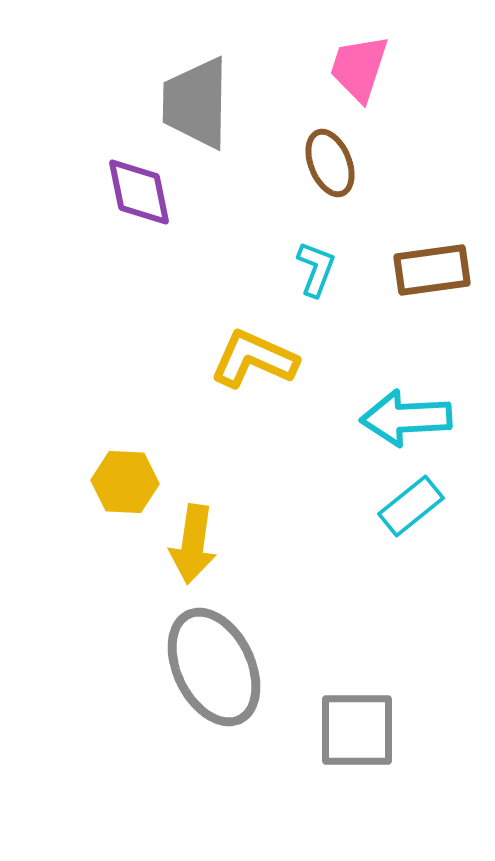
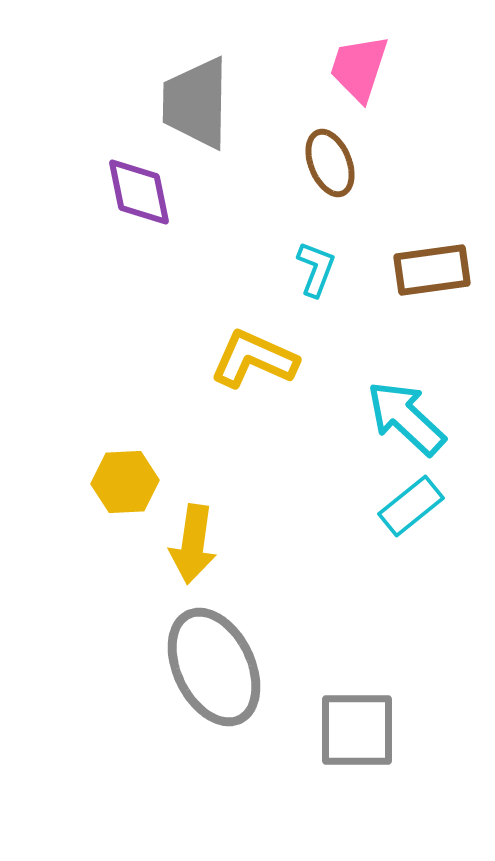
cyan arrow: rotated 46 degrees clockwise
yellow hexagon: rotated 6 degrees counterclockwise
